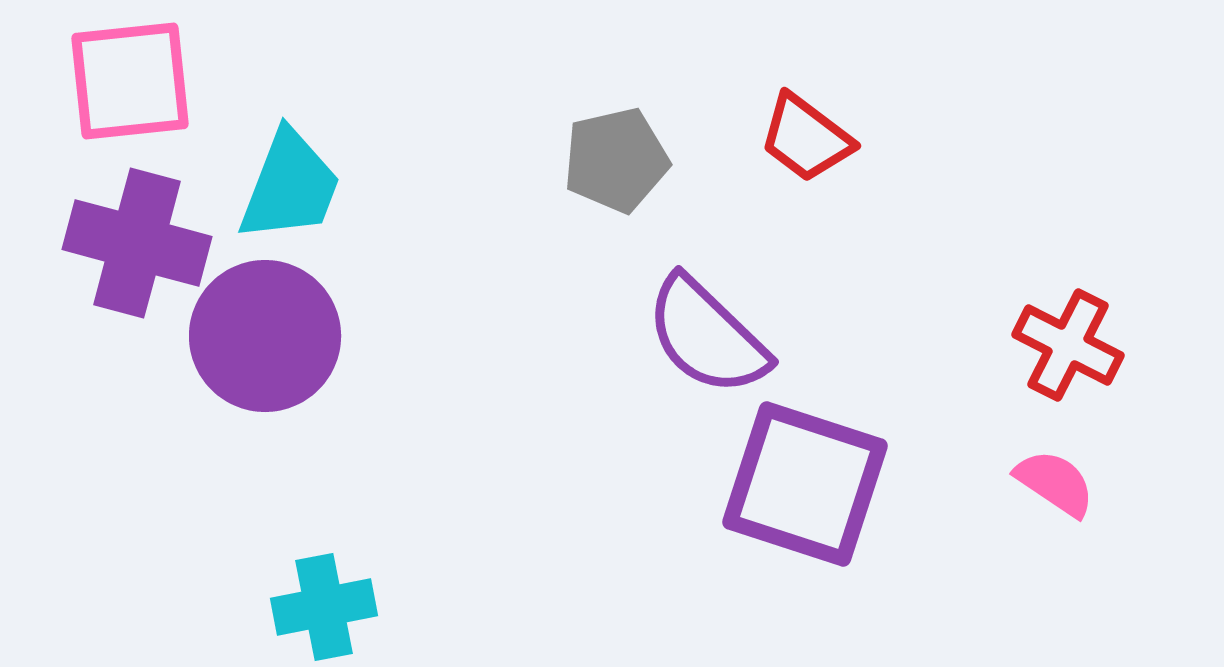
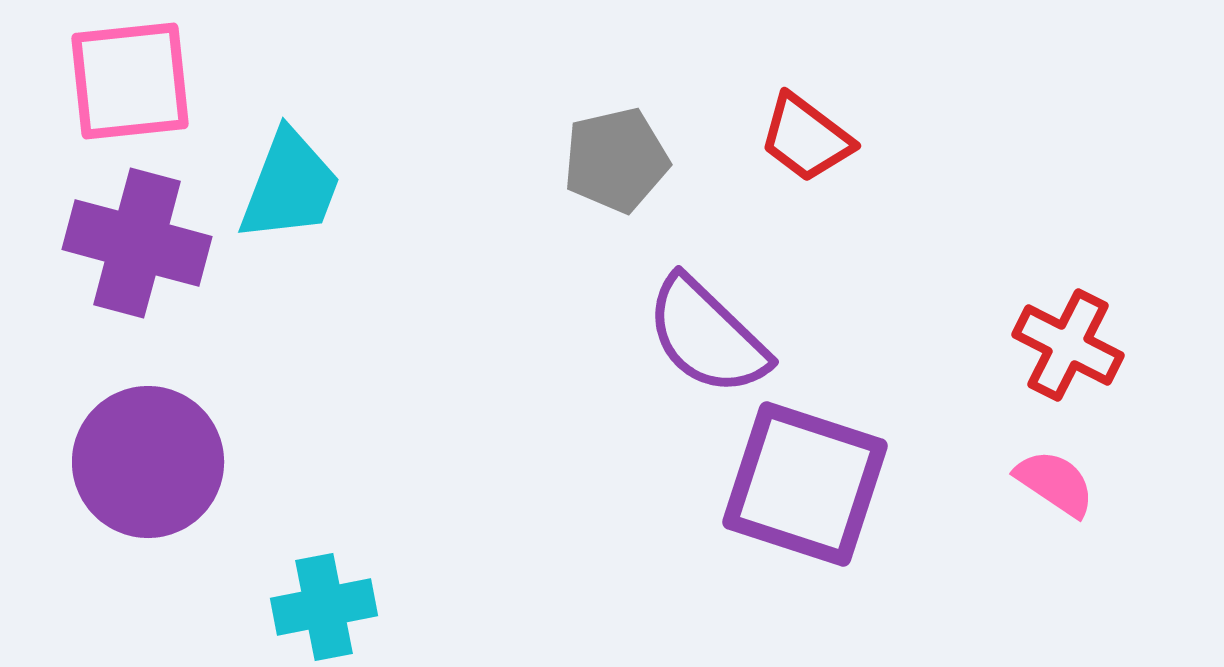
purple circle: moved 117 px left, 126 px down
